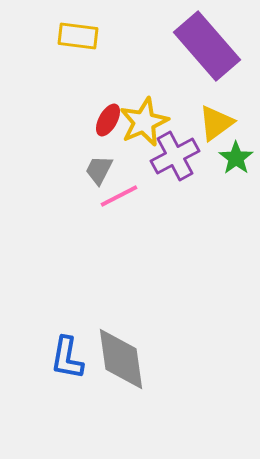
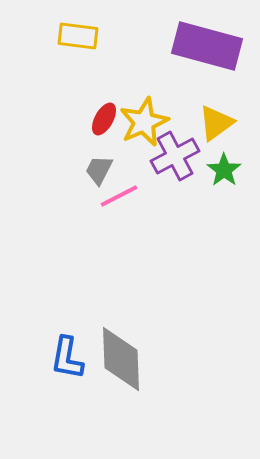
purple rectangle: rotated 34 degrees counterclockwise
red ellipse: moved 4 px left, 1 px up
green star: moved 12 px left, 12 px down
gray diamond: rotated 6 degrees clockwise
